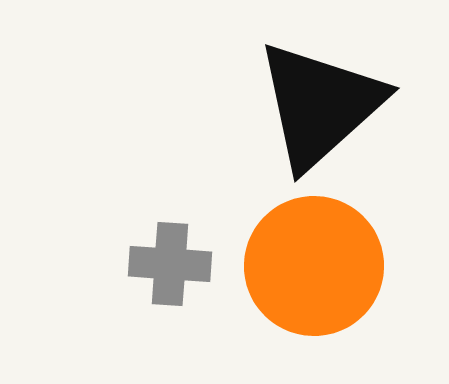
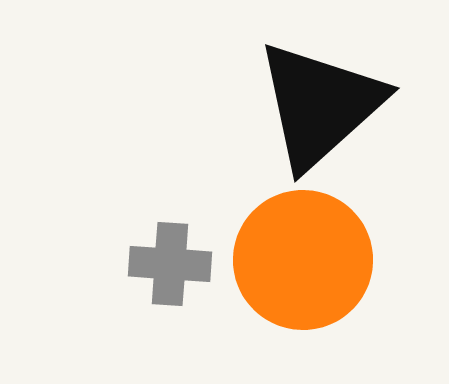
orange circle: moved 11 px left, 6 px up
